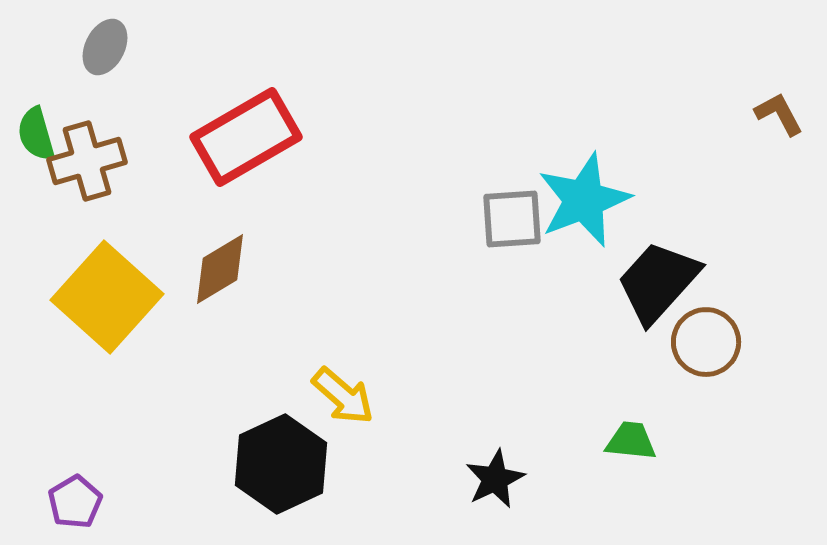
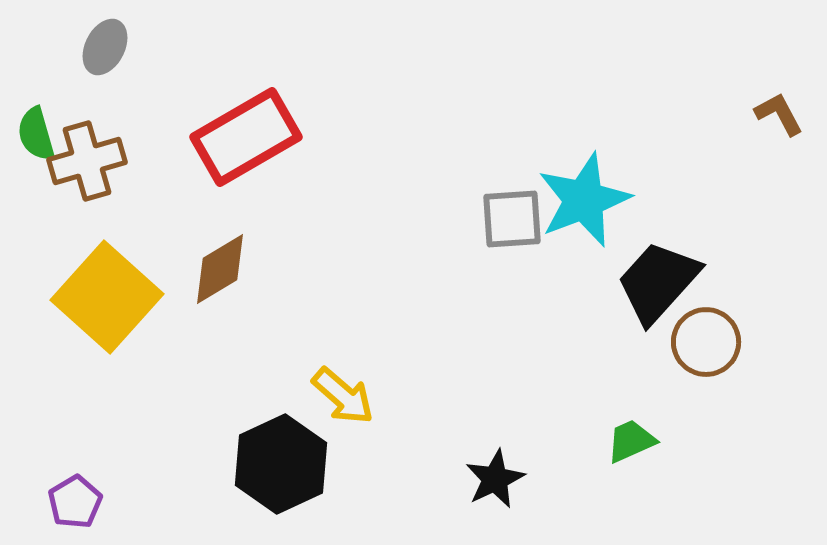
green trapezoid: rotated 30 degrees counterclockwise
